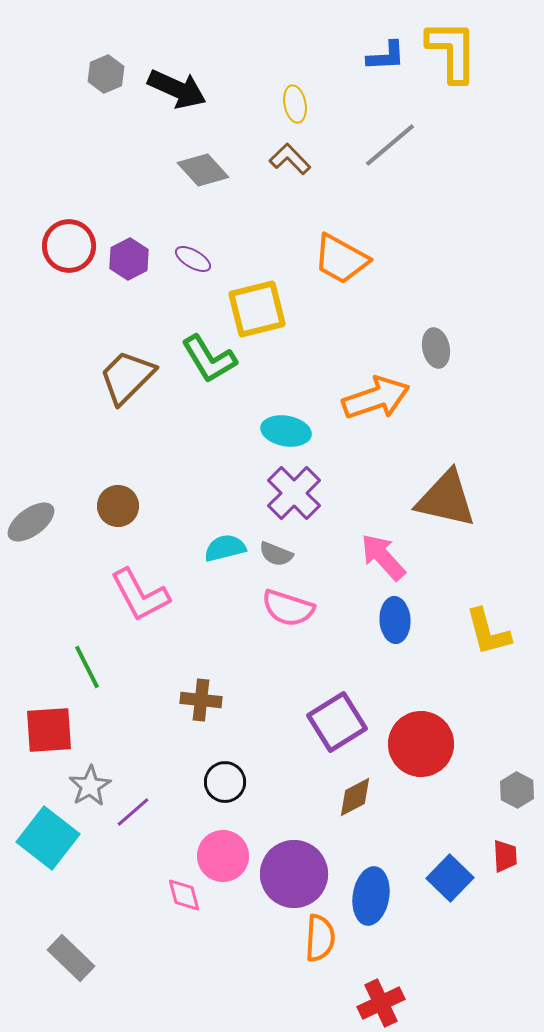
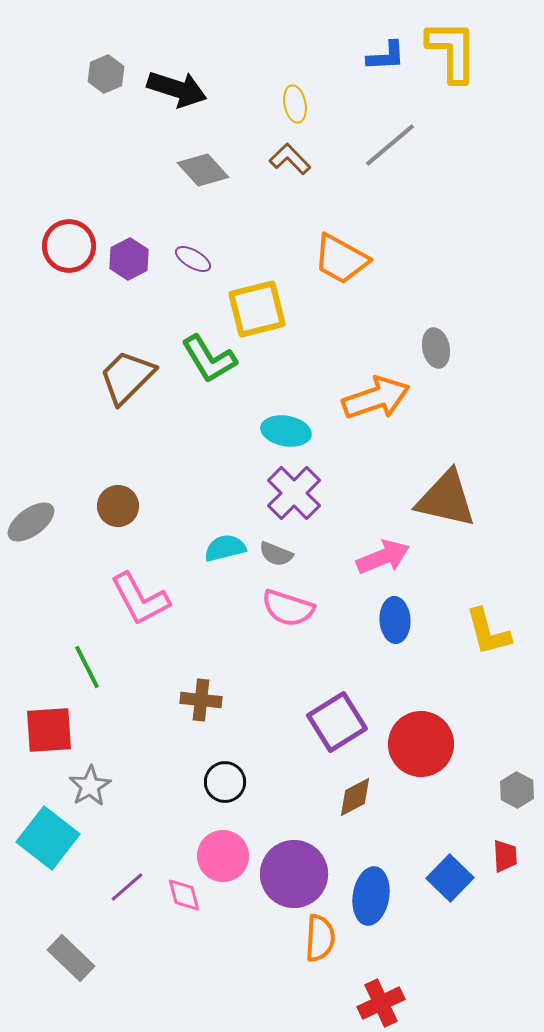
black arrow at (177, 89): rotated 6 degrees counterclockwise
pink arrow at (383, 557): rotated 110 degrees clockwise
pink L-shape at (140, 595): moved 4 px down
purple line at (133, 812): moved 6 px left, 75 px down
